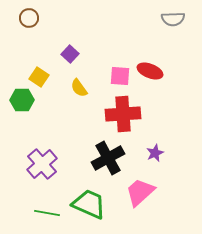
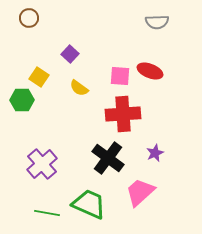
gray semicircle: moved 16 px left, 3 px down
yellow semicircle: rotated 18 degrees counterclockwise
black cross: rotated 24 degrees counterclockwise
